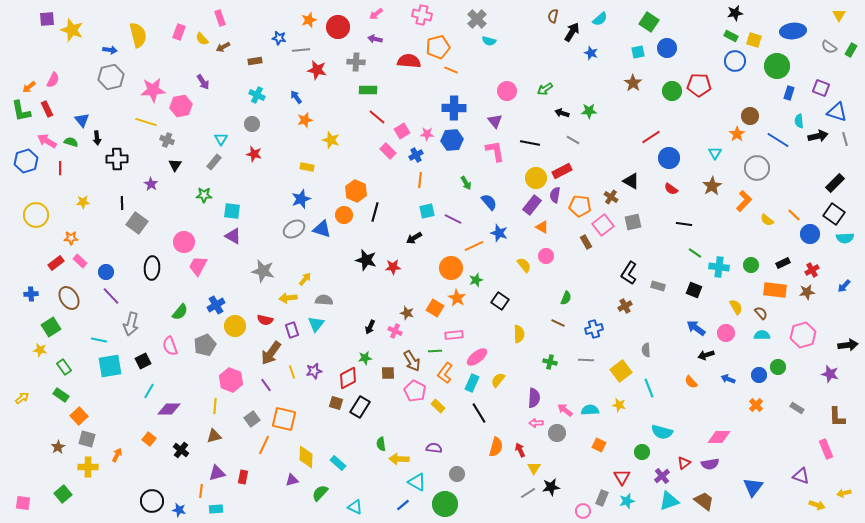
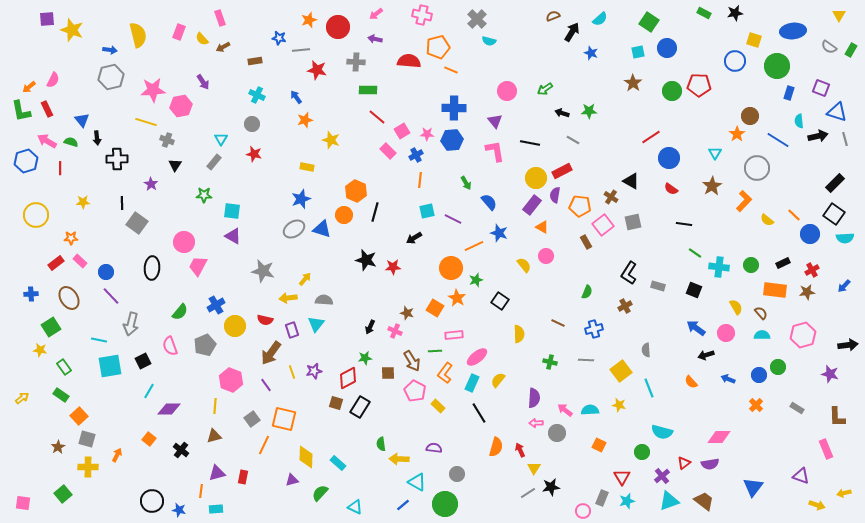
brown semicircle at (553, 16): rotated 56 degrees clockwise
green rectangle at (731, 36): moved 27 px left, 23 px up
green semicircle at (566, 298): moved 21 px right, 6 px up
